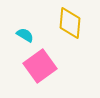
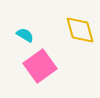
yellow diamond: moved 10 px right, 7 px down; rotated 20 degrees counterclockwise
